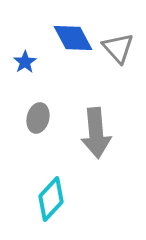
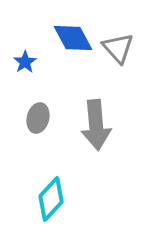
gray arrow: moved 8 px up
